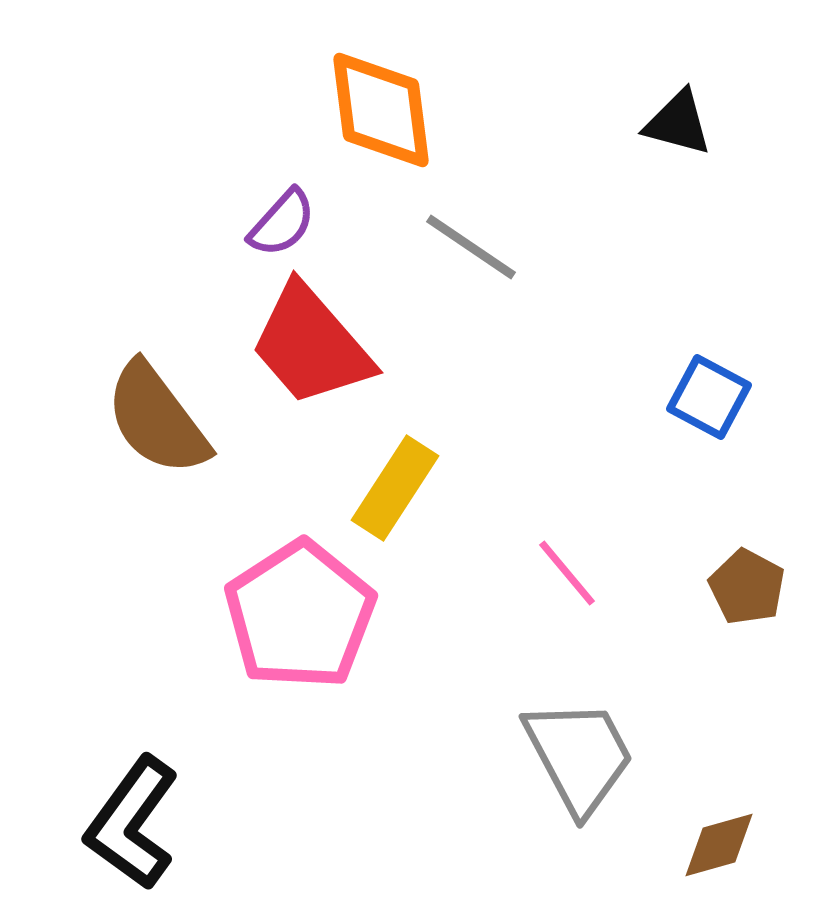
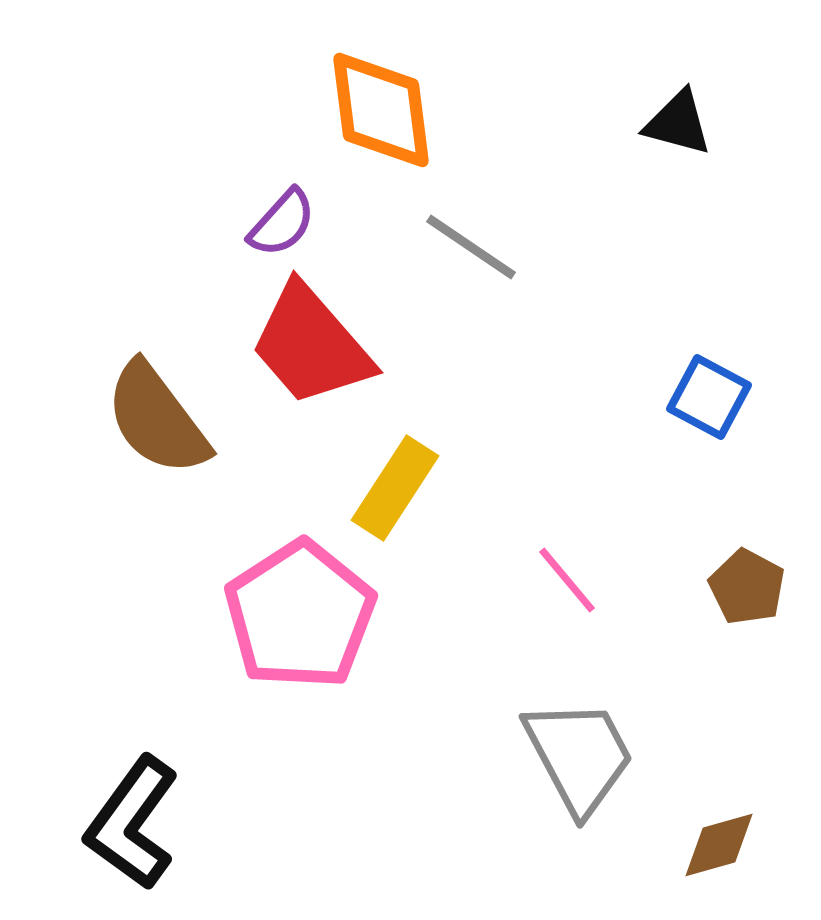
pink line: moved 7 px down
